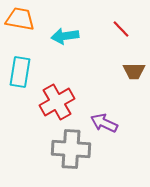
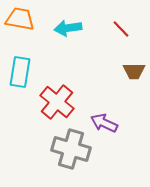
cyan arrow: moved 3 px right, 8 px up
red cross: rotated 20 degrees counterclockwise
gray cross: rotated 12 degrees clockwise
